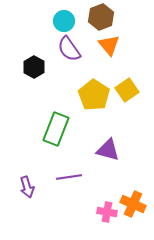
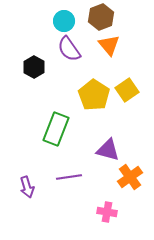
orange cross: moved 3 px left, 27 px up; rotated 30 degrees clockwise
